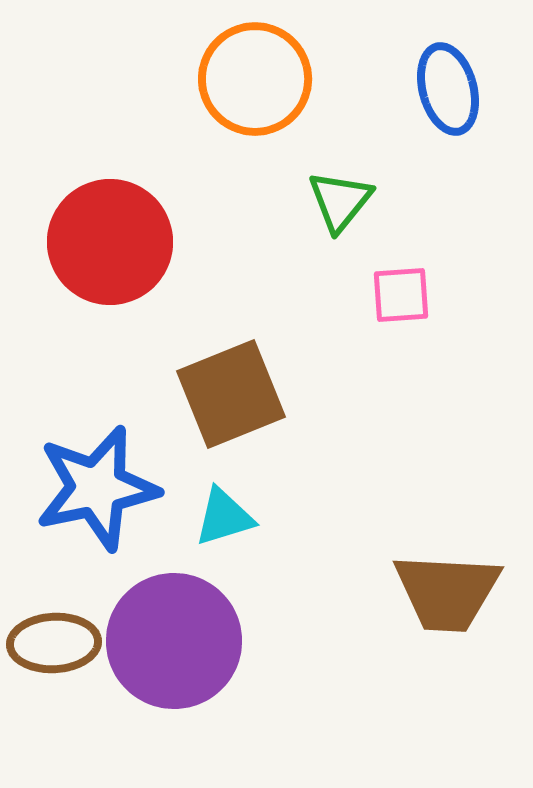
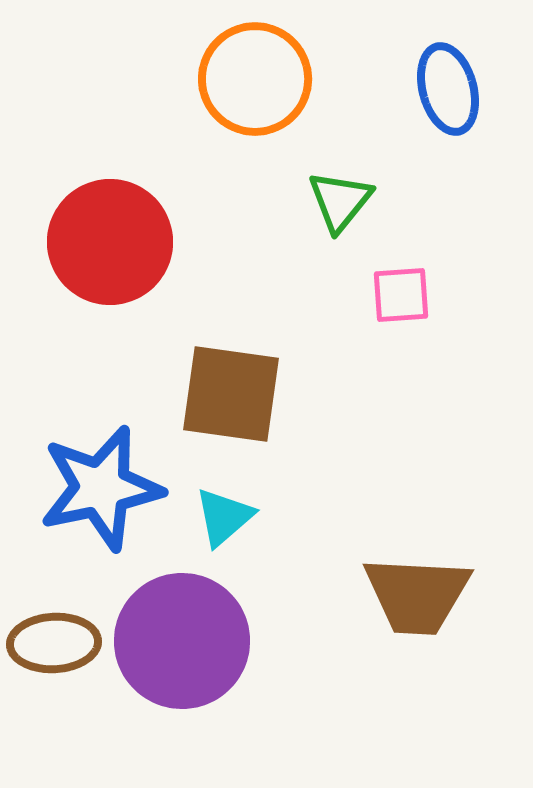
brown square: rotated 30 degrees clockwise
blue star: moved 4 px right
cyan triangle: rotated 24 degrees counterclockwise
brown trapezoid: moved 30 px left, 3 px down
purple circle: moved 8 px right
